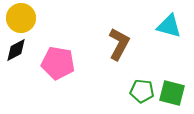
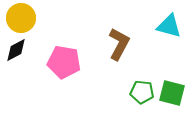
pink pentagon: moved 6 px right, 1 px up
green pentagon: moved 1 px down
